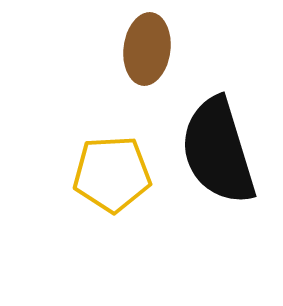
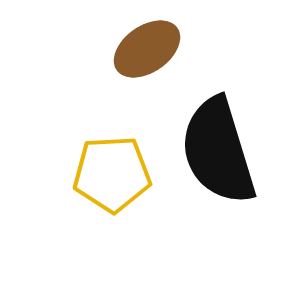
brown ellipse: rotated 48 degrees clockwise
